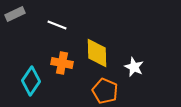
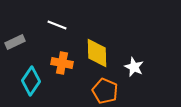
gray rectangle: moved 28 px down
